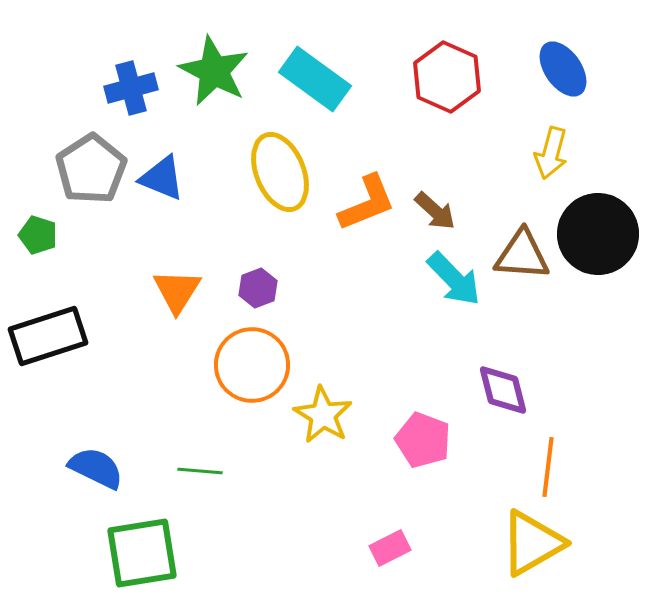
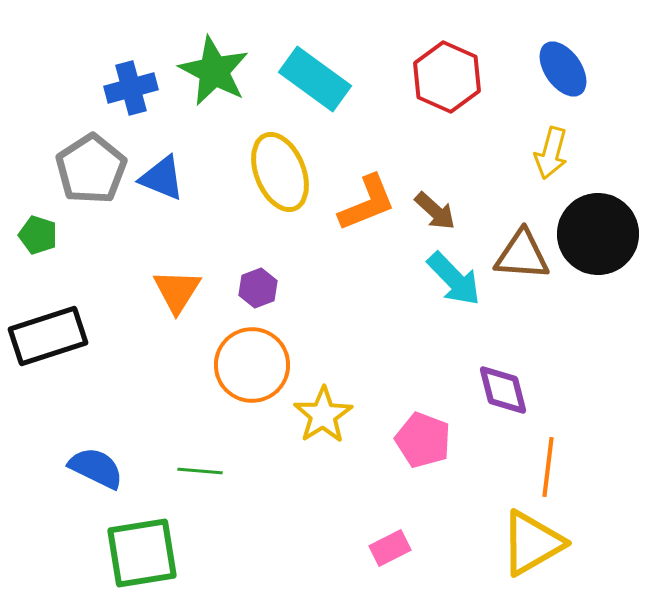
yellow star: rotated 8 degrees clockwise
